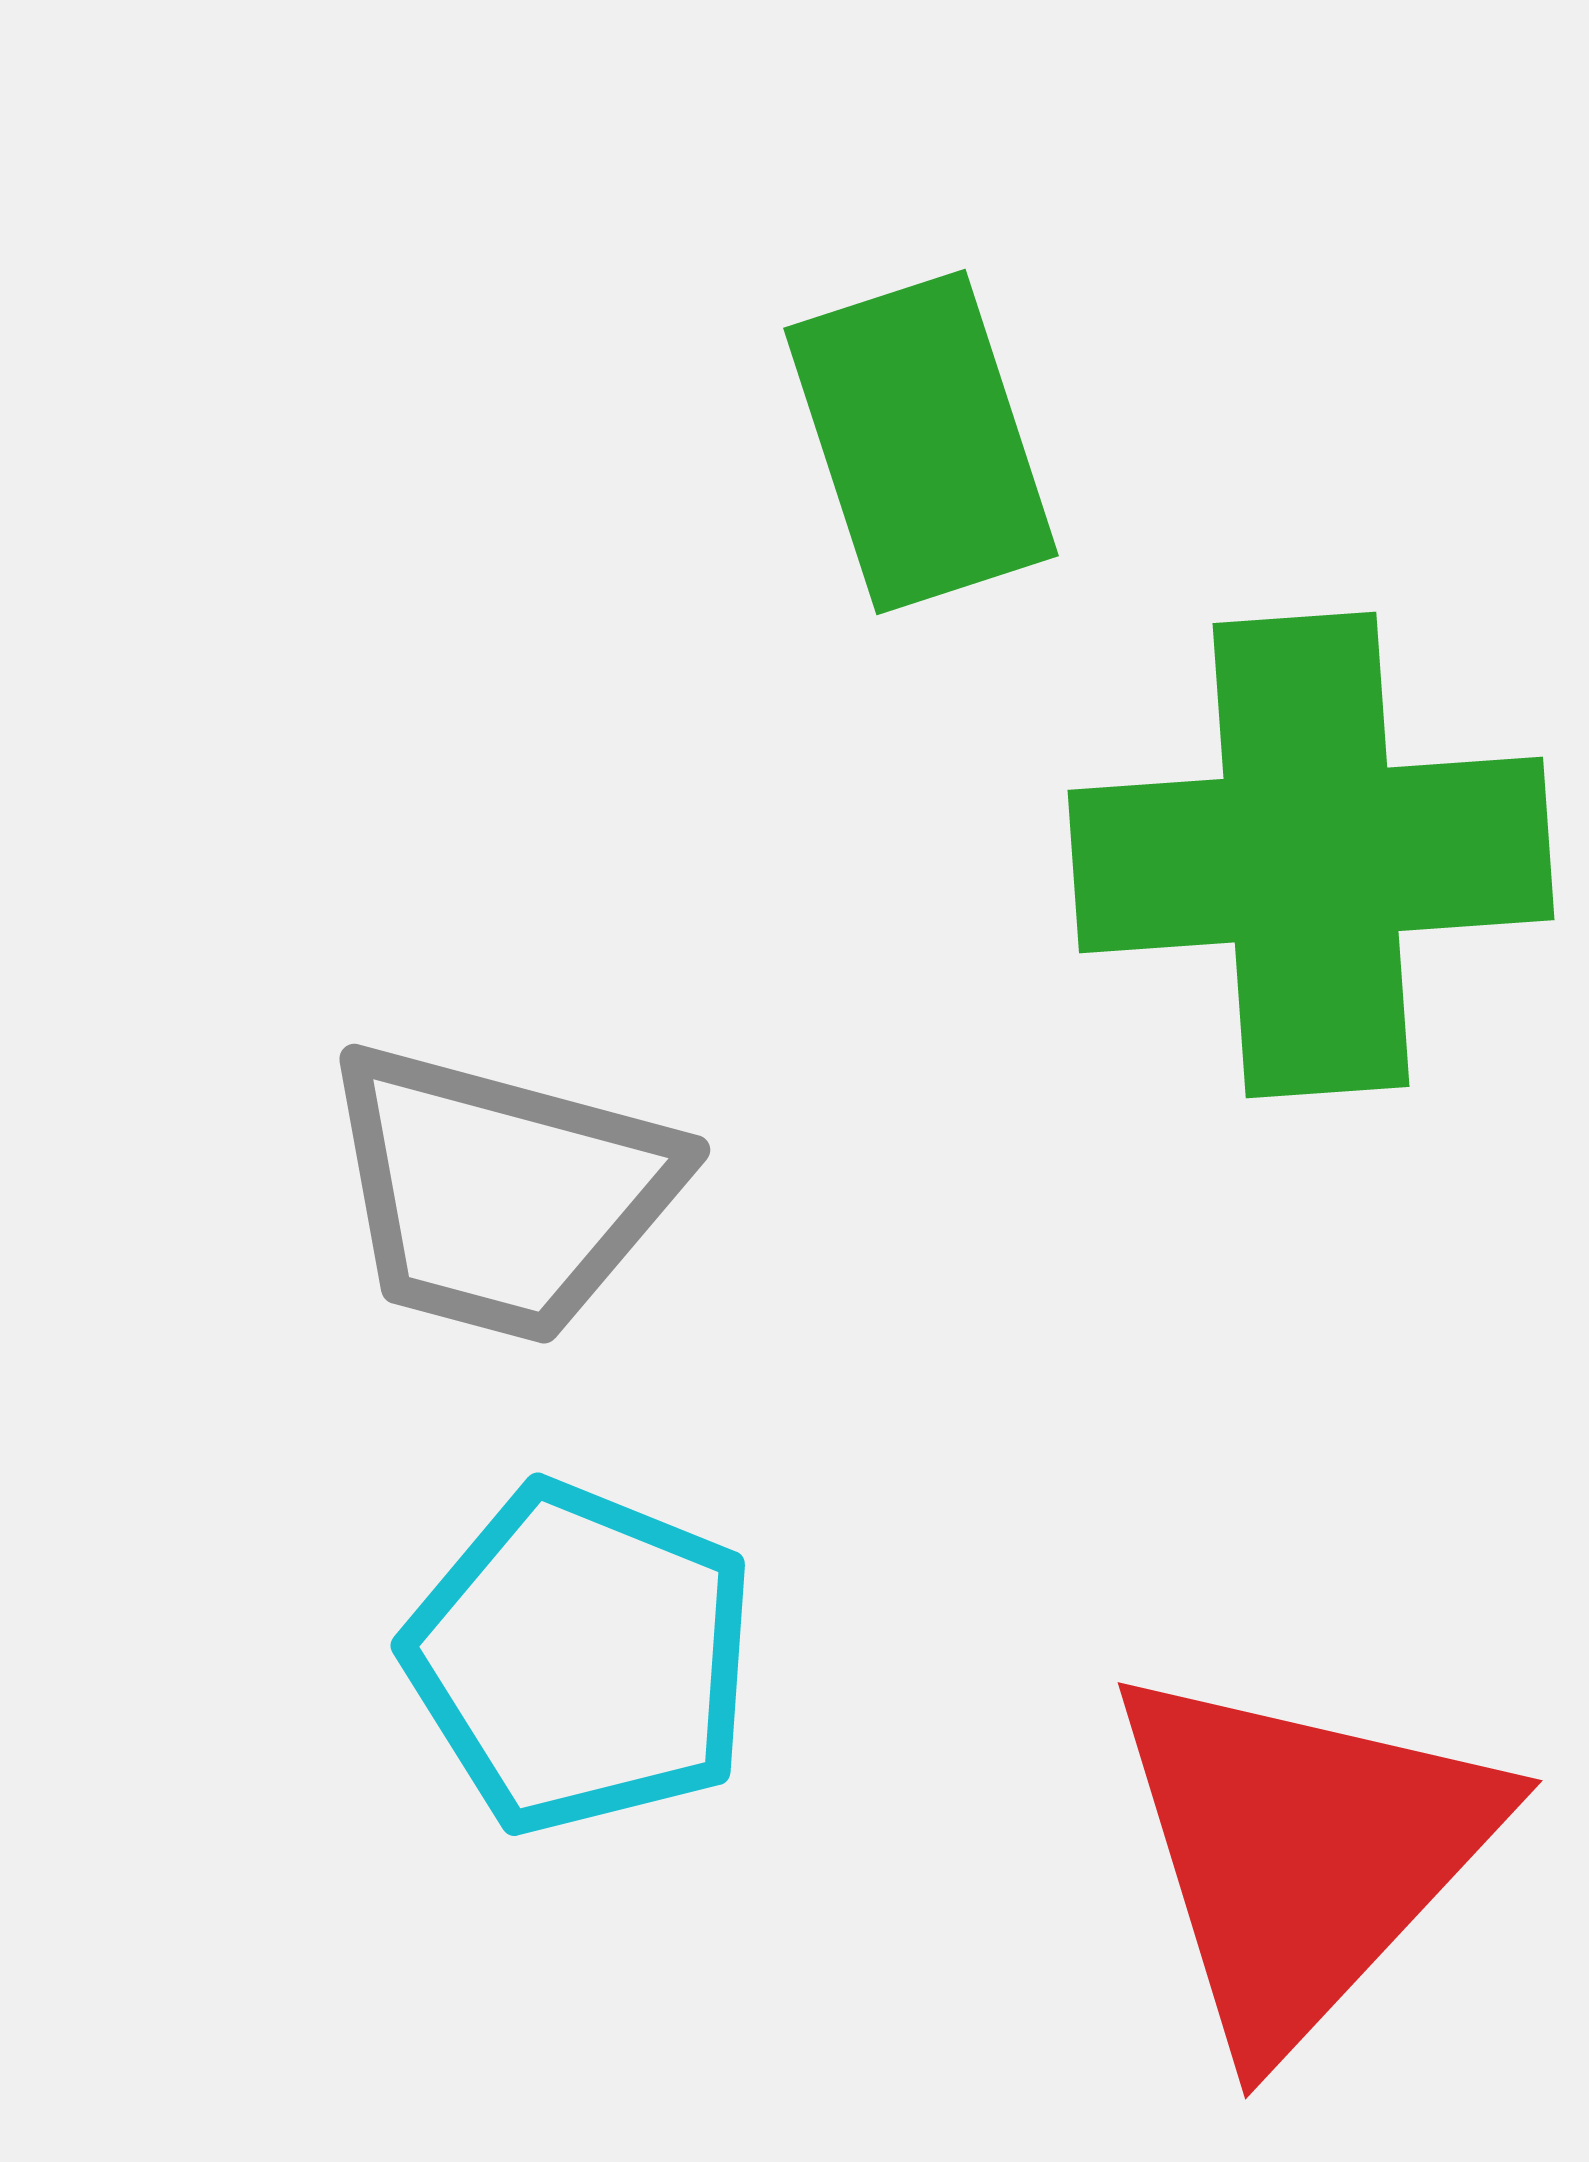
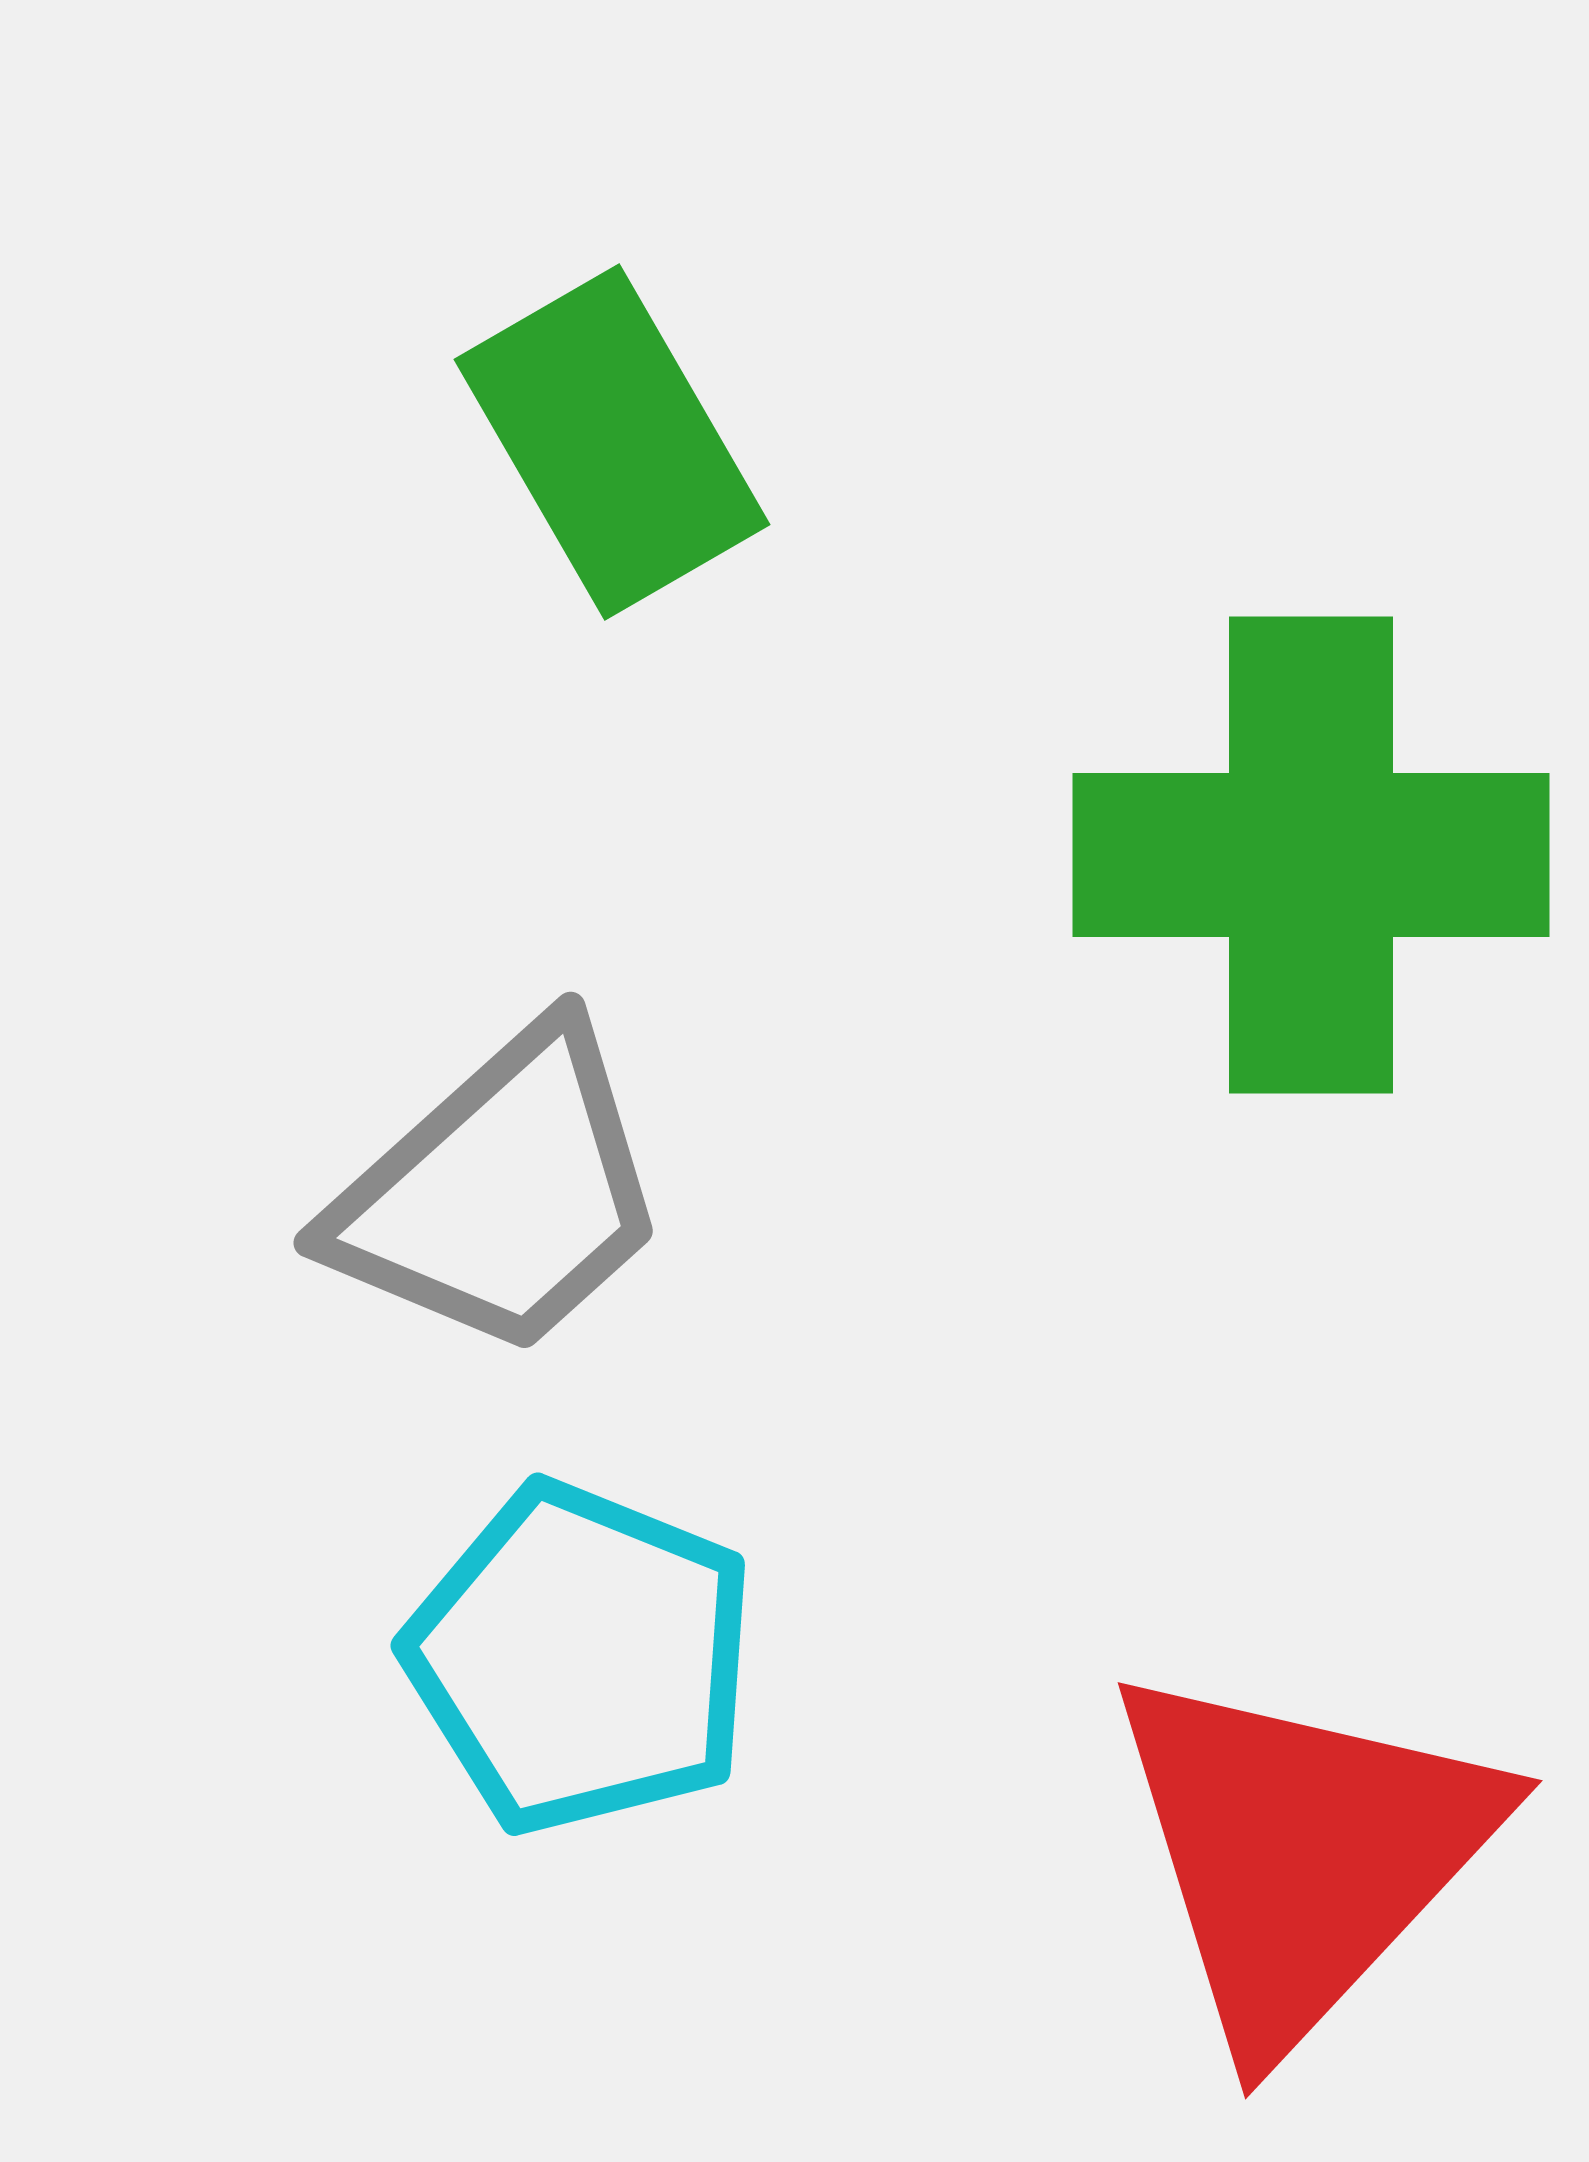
green rectangle: moved 309 px left; rotated 12 degrees counterclockwise
green cross: rotated 4 degrees clockwise
gray trapezoid: rotated 57 degrees counterclockwise
